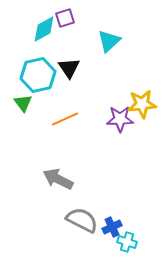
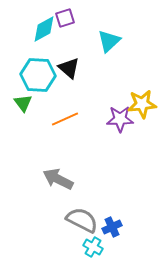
black triangle: rotated 15 degrees counterclockwise
cyan hexagon: rotated 16 degrees clockwise
cyan cross: moved 34 px left, 5 px down; rotated 12 degrees clockwise
